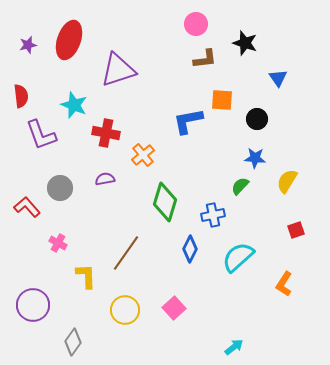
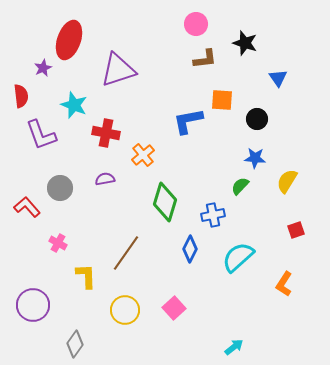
purple star: moved 15 px right, 23 px down; rotated 12 degrees counterclockwise
gray diamond: moved 2 px right, 2 px down
